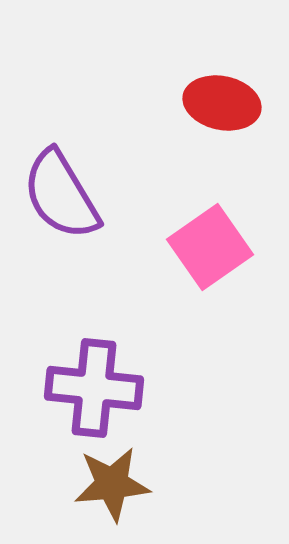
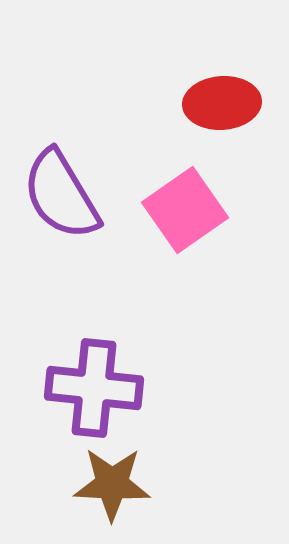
red ellipse: rotated 16 degrees counterclockwise
pink square: moved 25 px left, 37 px up
brown star: rotated 8 degrees clockwise
